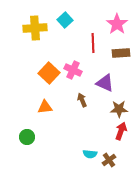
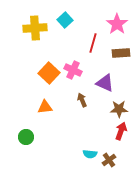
red line: rotated 18 degrees clockwise
green circle: moved 1 px left
